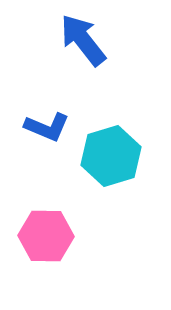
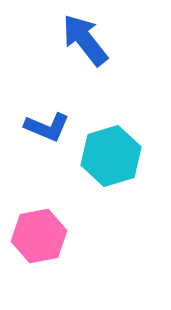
blue arrow: moved 2 px right
pink hexagon: moved 7 px left; rotated 12 degrees counterclockwise
